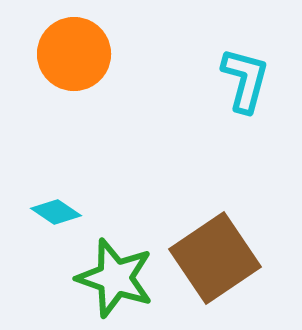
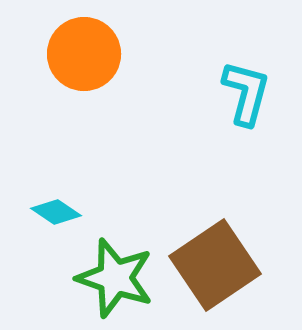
orange circle: moved 10 px right
cyan L-shape: moved 1 px right, 13 px down
brown square: moved 7 px down
